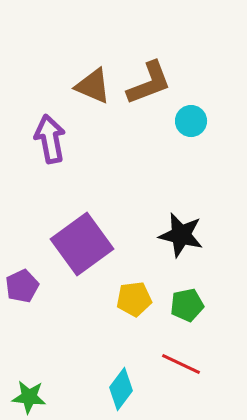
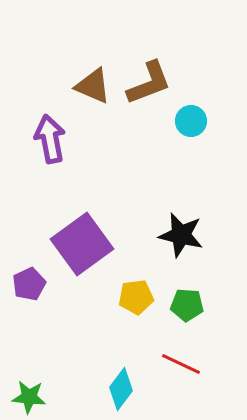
purple pentagon: moved 7 px right, 2 px up
yellow pentagon: moved 2 px right, 2 px up
green pentagon: rotated 16 degrees clockwise
